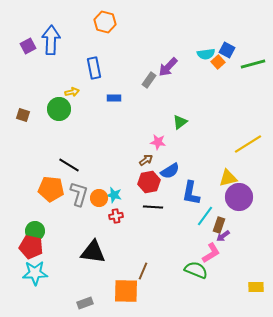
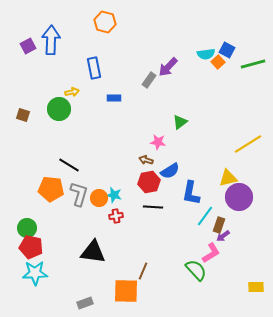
brown arrow at (146, 160): rotated 128 degrees counterclockwise
green circle at (35, 231): moved 8 px left, 3 px up
green semicircle at (196, 270): rotated 25 degrees clockwise
